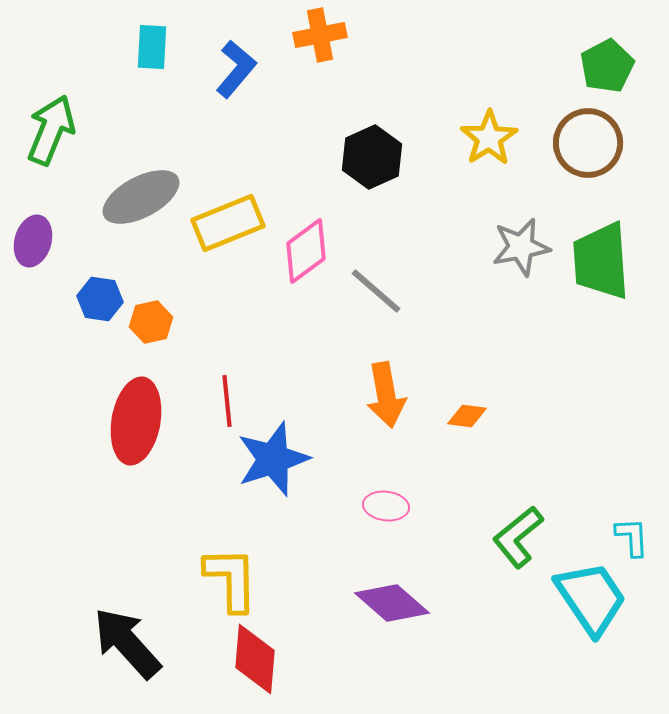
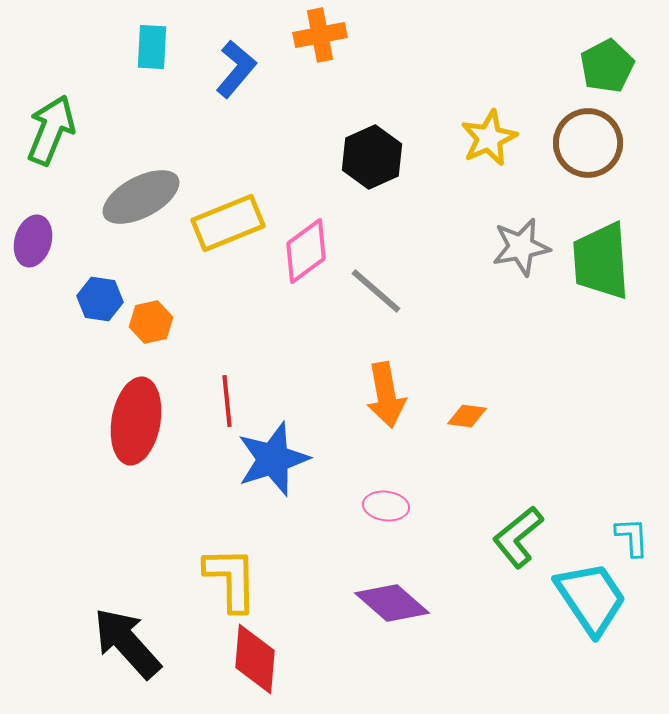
yellow star: rotated 8 degrees clockwise
